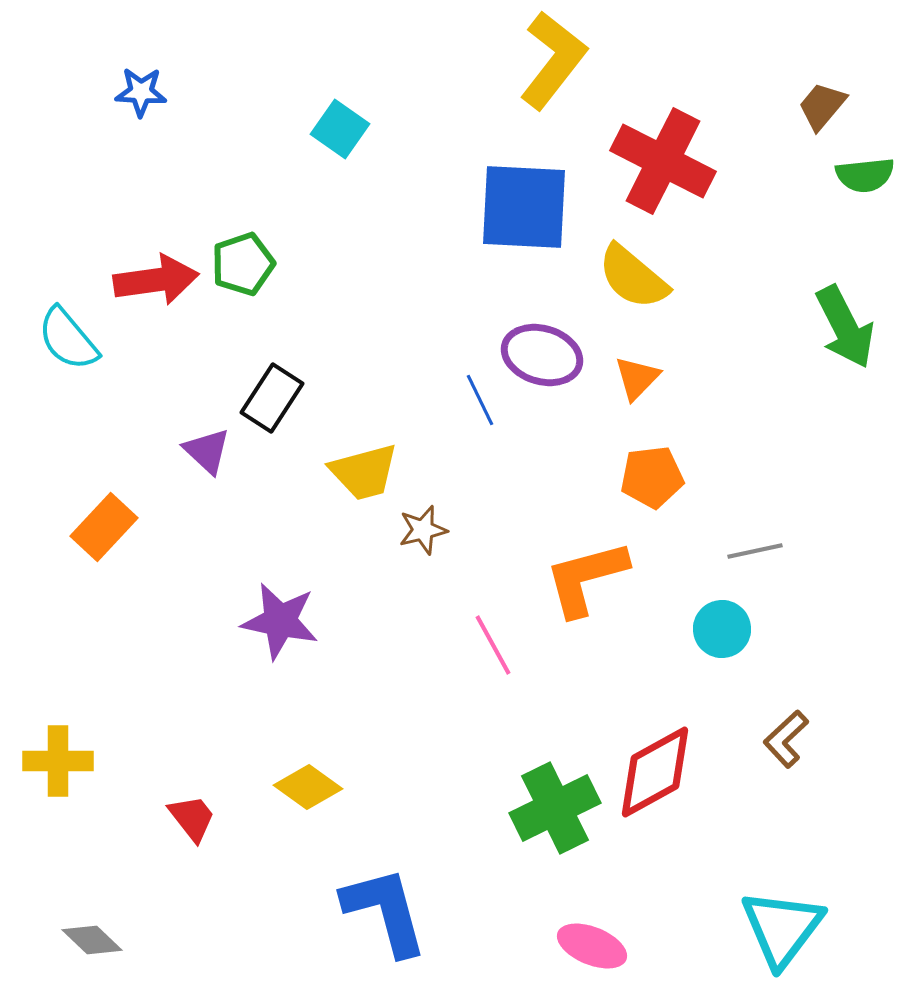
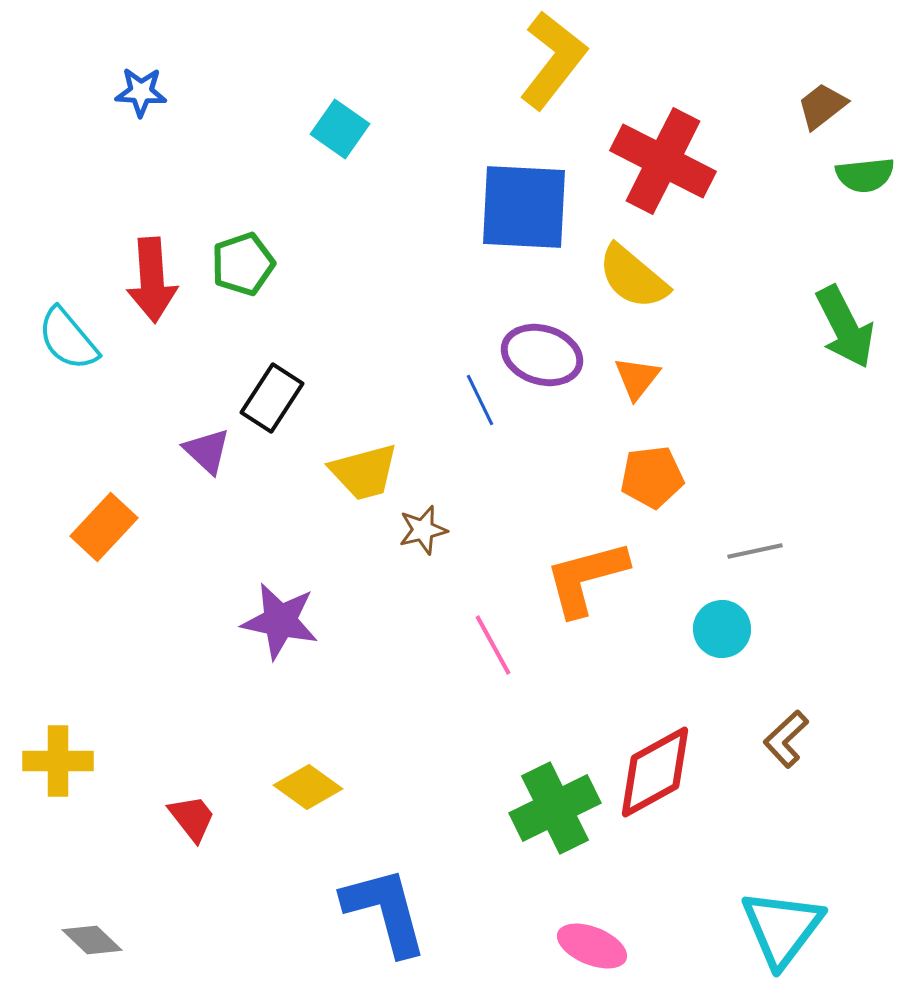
brown trapezoid: rotated 12 degrees clockwise
red arrow: moved 4 px left; rotated 94 degrees clockwise
orange triangle: rotated 6 degrees counterclockwise
